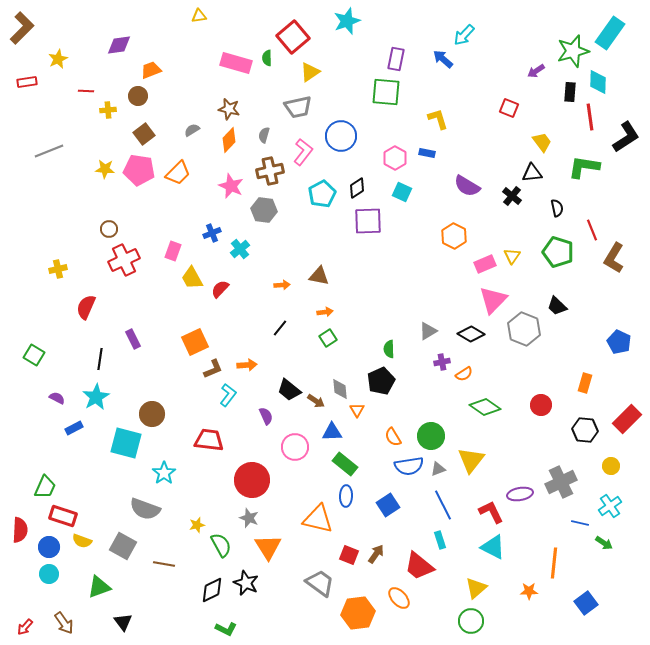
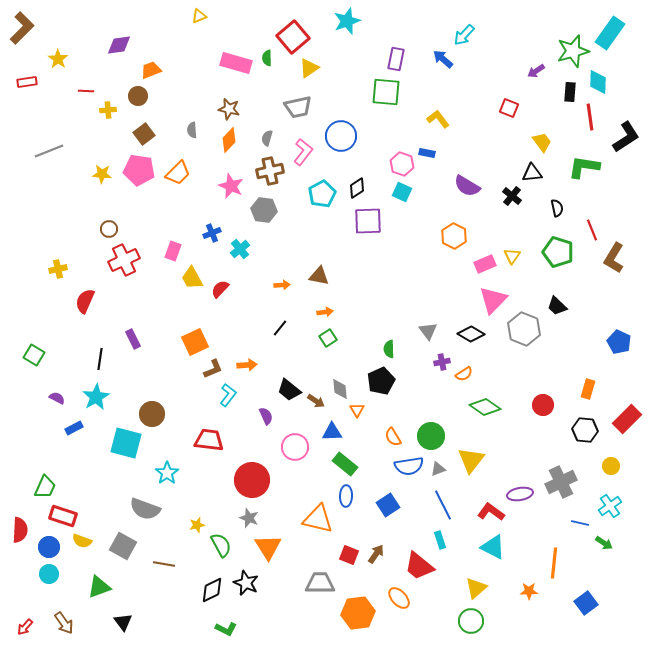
yellow triangle at (199, 16): rotated 14 degrees counterclockwise
yellow star at (58, 59): rotated 12 degrees counterclockwise
yellow triangle at (310, 72): moved 1 px left, 4 px up
yellow L-shape at (438, 119): rotated 20 degrees counterclockwise
gray semicircle at (192, 130): rotated 63 degrees counterclockwise
gray semicircle at (264, 135): moved 3 px right, 3 px down
pink hexagon at (395, 158): moved 7 px right, 6 px down; rotated 10 degrees counterclockwise
yellow star at (105, 169): moved 3 px left, 5 px down
red semicircle at (86, 307): moved 1 px left, 6 px up
gray triangle at (428, 331): rotated 36 degrees counterclockwise
orange rectangle at (585, 383): moved 3 px right, 6 px down
red circle at (541, 405): moved 2 px right
cyan star at (164, 473): moved 3 px right
red L-shape at (491, 512): rotated 28 degrees counterclockwise
gray trapezoid at (320, 583): rotated 36 degrees counterclockwise
